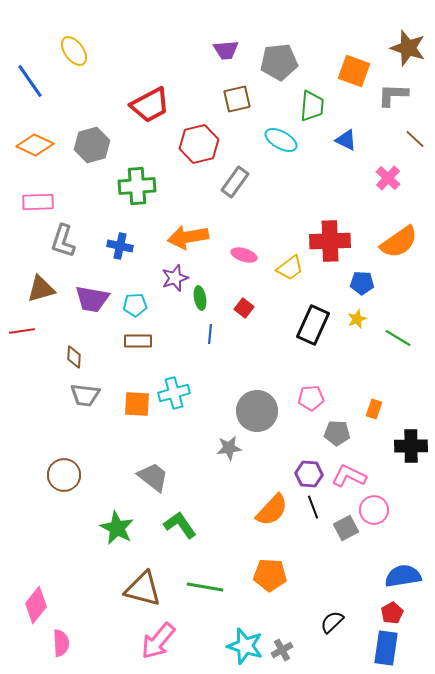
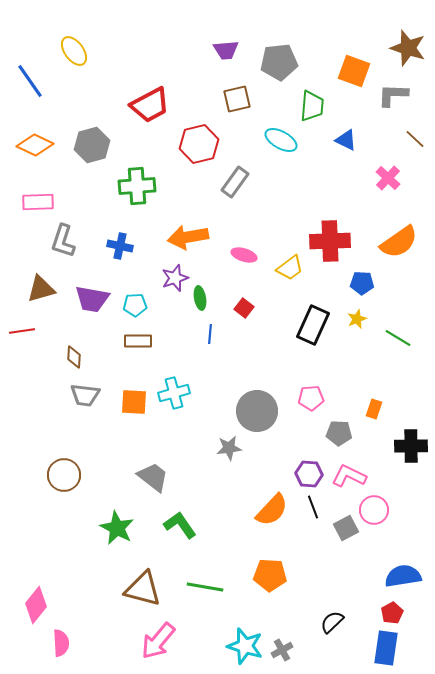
orange square at (137, 404): moved 3 px left, 2 px up
gray pentagon at (337, 433): moved 2 px right
